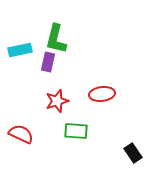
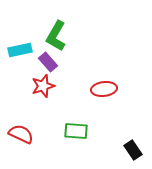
green L-shape: moved 3 px up; rotated 16 degrees clockwise
purple rectangle: rotated 54 degrees counterclockwise
red ellipse: moved 2 px right, 5 px up
red star: moved 14 px left, 15 px up
black rectangle: moved 3 px up
